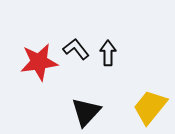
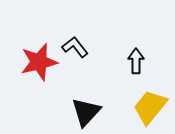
black L-shape: moved 1 px left, 2 px up
black arrow: moved 28 px right, 8 px down
red star: rotated 6 degrees counterclockwise
